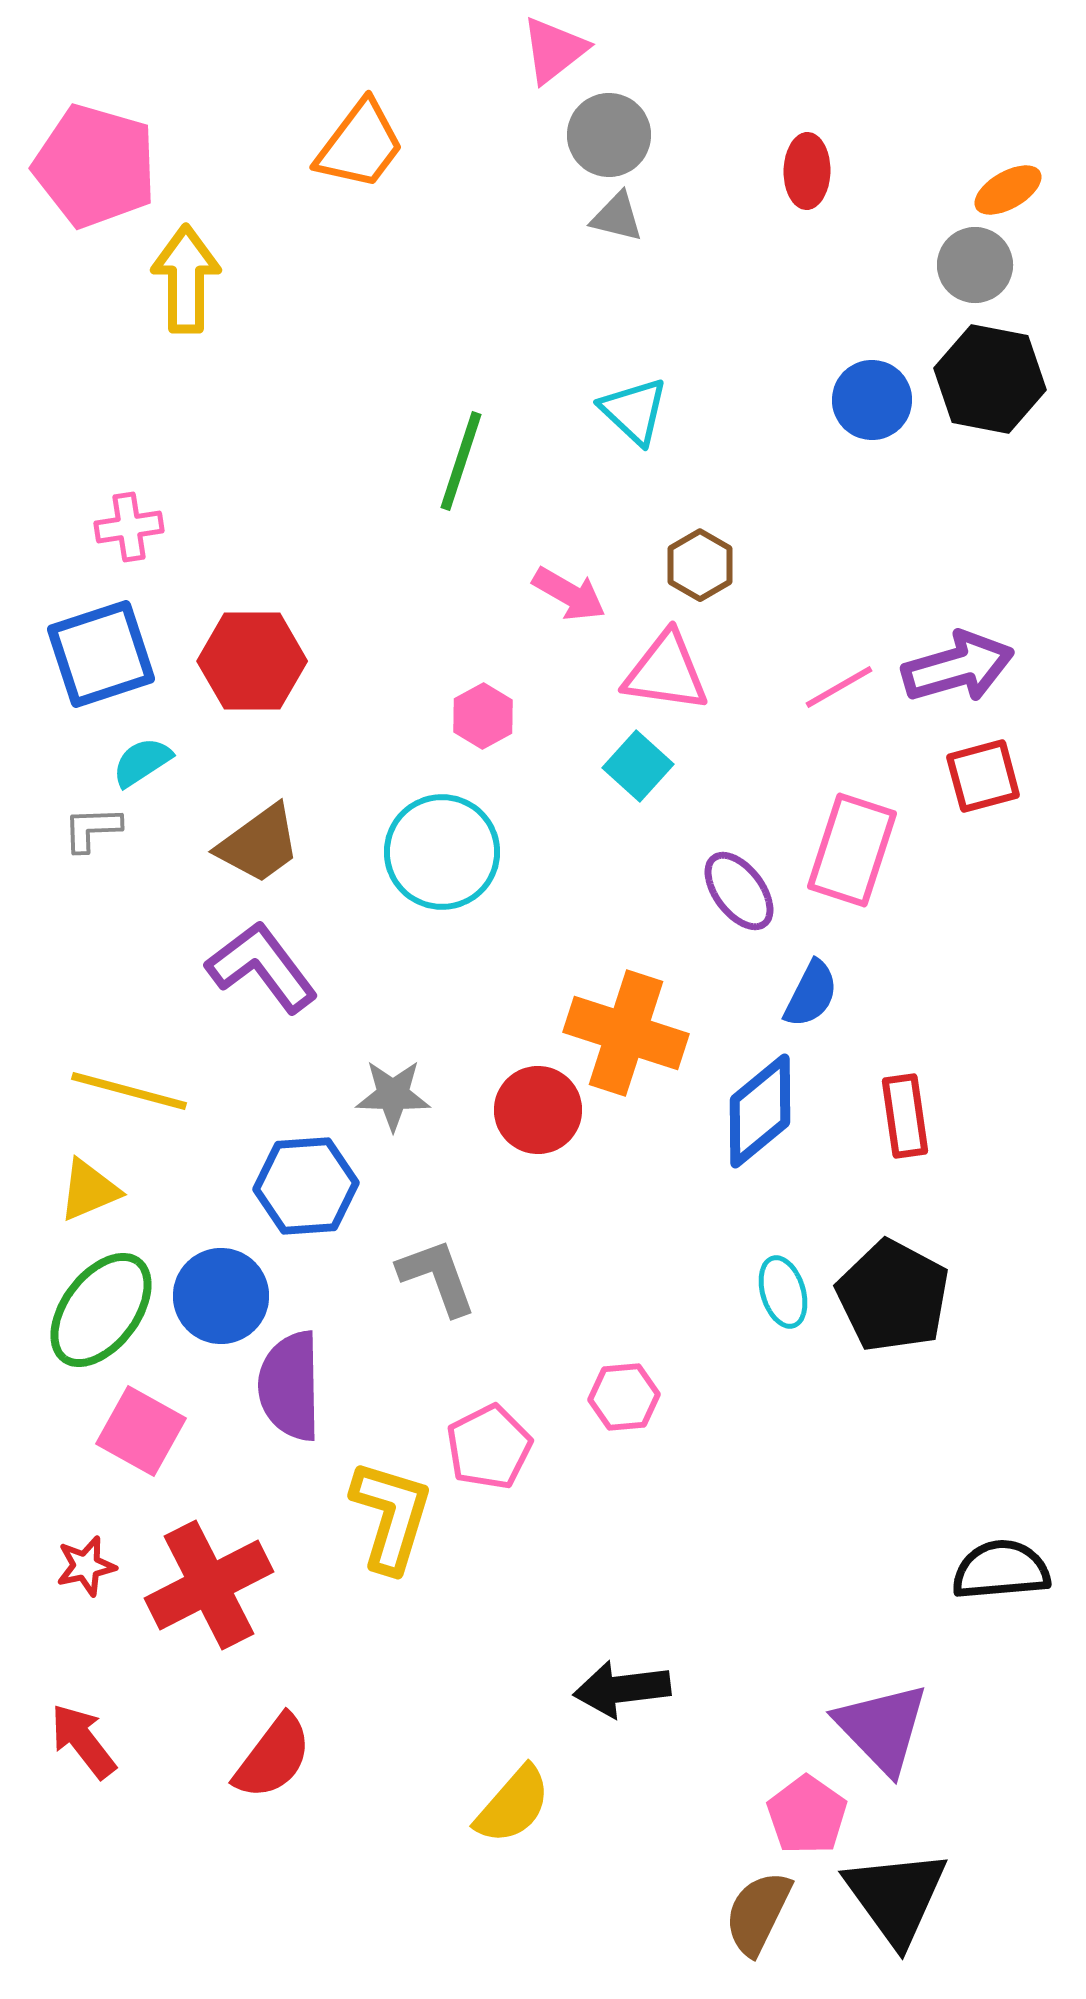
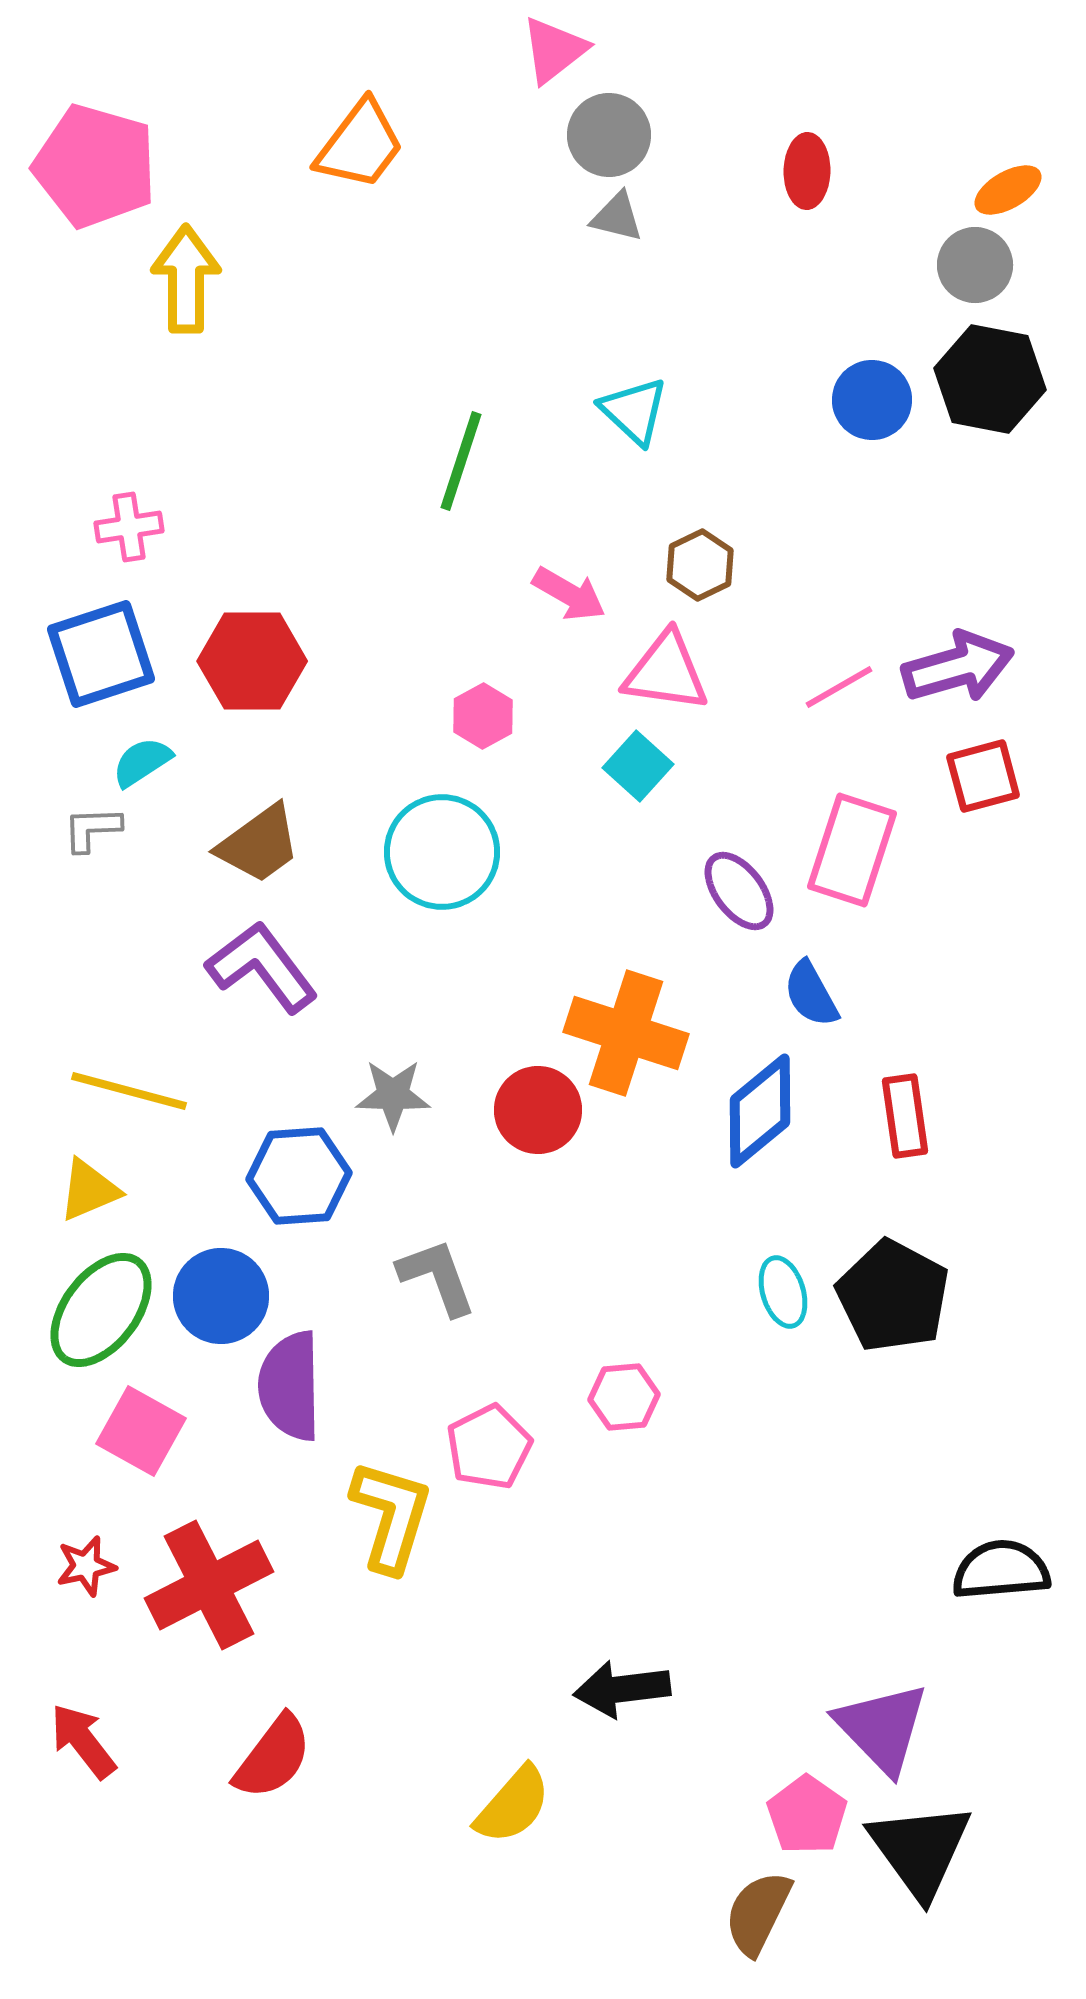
brown hexagon at (700, 565): rotated 4 degrees clockwise
blue semicircle at (811, 994): rotated 124 degrees clockwise
blue hexagon at (306, 1186): moved 7 px left, 10 px up
black triangle at (896, 1897): moved 24 px right, 47 px up
